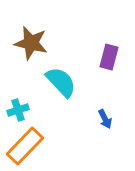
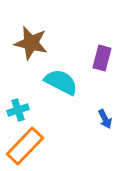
purple rectangle: moved 7 px left, 1 px down
cyan semicircle: rotated 20 degrees counterclockwise
